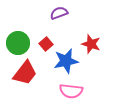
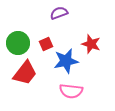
red square: rotated 16 degrees clockwise
